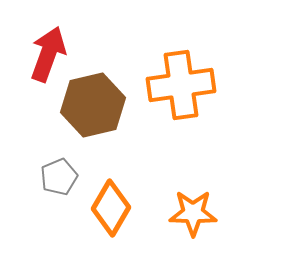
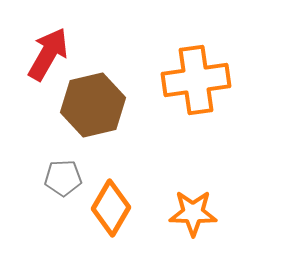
red arrow: rotated 10 degrees clockwise
orange cross: moved 15 px right, 5 px up
gray pentagon: moved 4 px right, 1 px down; rotated 21 degrees clockwise
